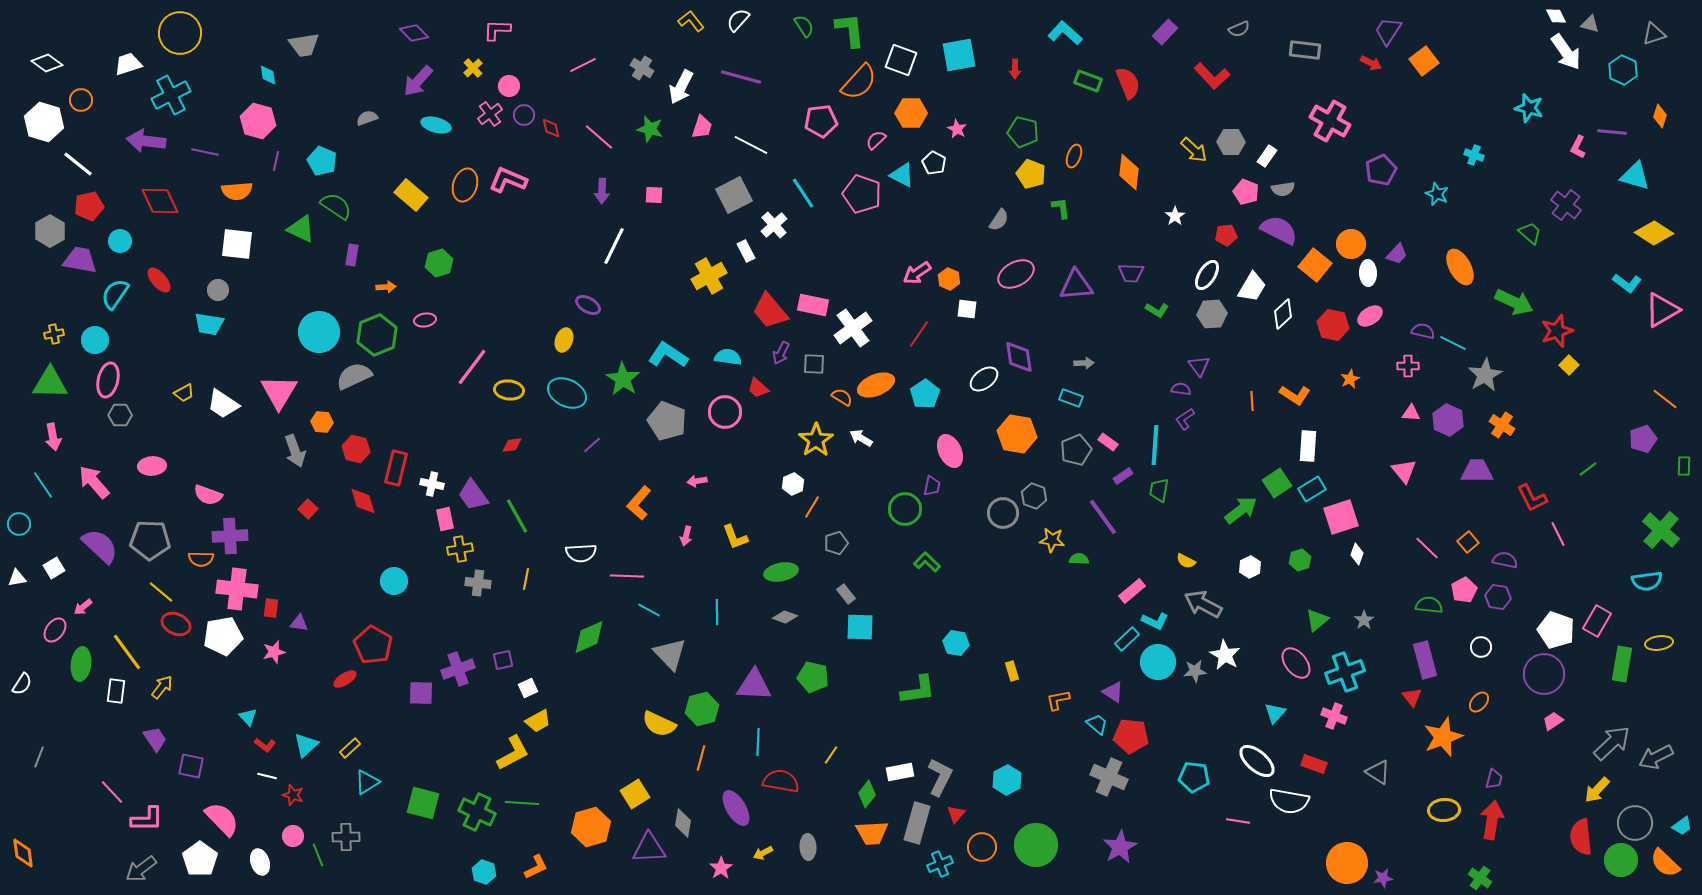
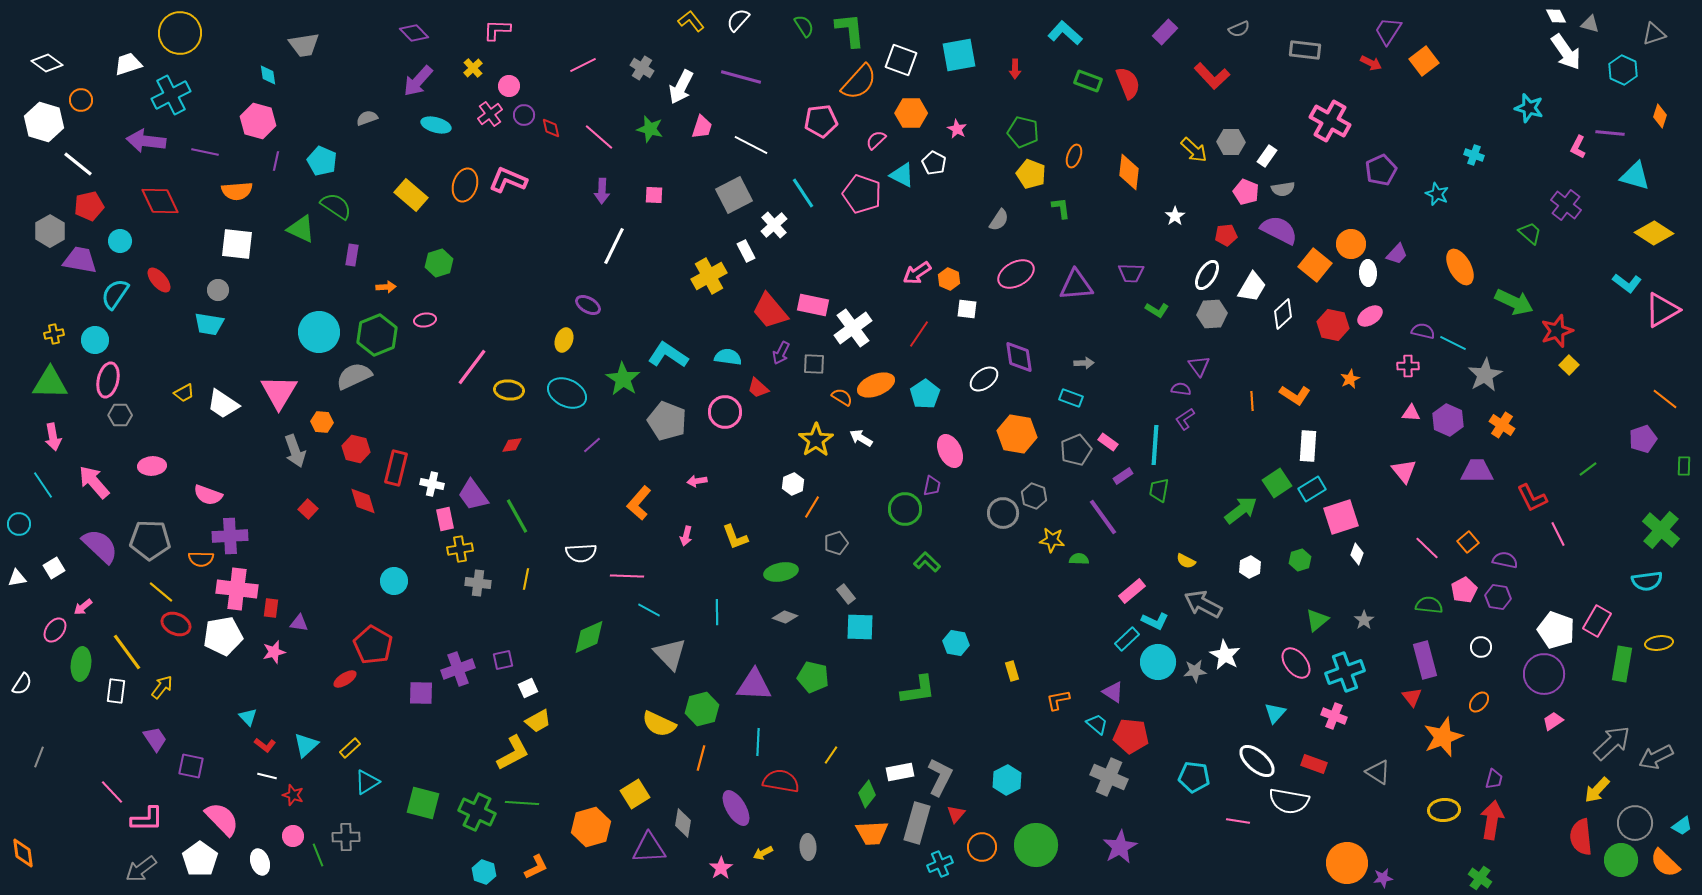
purple line at (1612, 132): moved 2 px left, 1 px down
